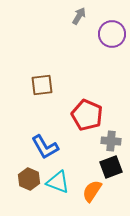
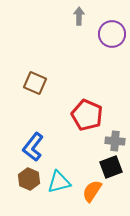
gray arrow: rotated 30 degrees counterclockwise
brown square: moved 7 px left, 2 px up; rotated 30 degrees clockwise
gray cross: moved 4 px right
blue L-shape: moved 12 px left; rotated 68 degrees clockwise
cyan triangle: moved 1 px right; rotated 35 degrees counterclockwise
